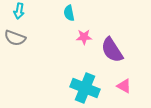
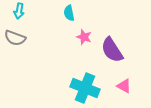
pink star: rotated 21 degrees clockwise
